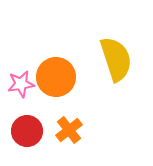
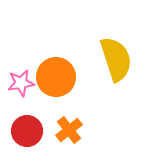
pink star: moved 1 px up
